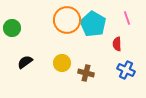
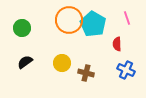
orange circle: moved 2 px right
green circle: moved 10 px right
